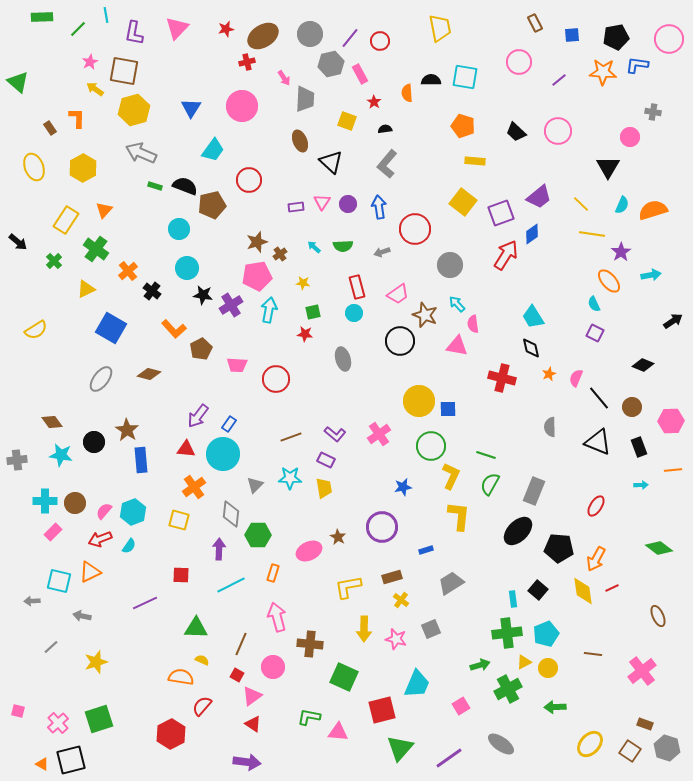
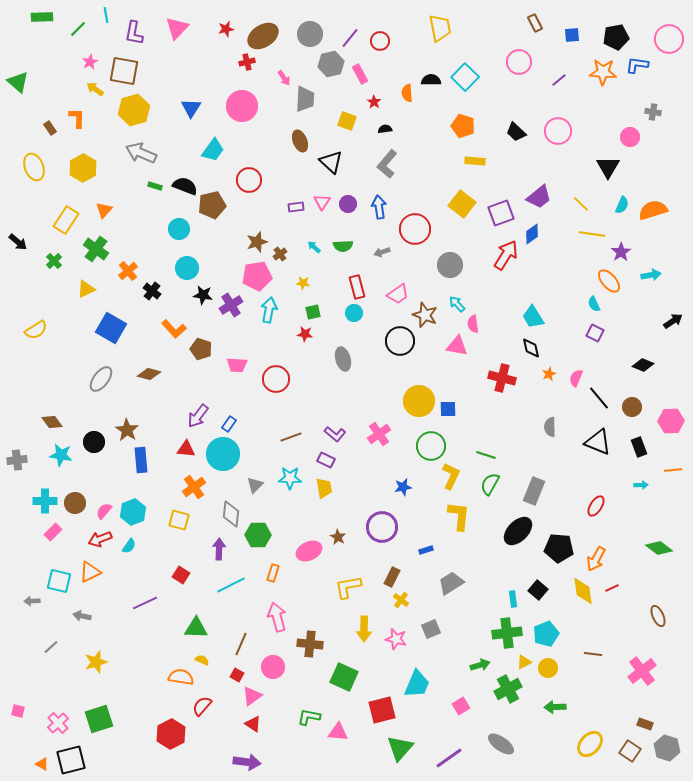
cyan square at (465, 77): rotated 36 degrees clockwise
yellow square at (463, 202): moved 1 px left, 2 px down
brown pentagon at (201, 349): rotated 25 degrees counterclockwise
red square at (181, 575): rotated 30 degrees clockwise
brown rectangle at (392, 577): rotated 48 degrees counterclockwise
